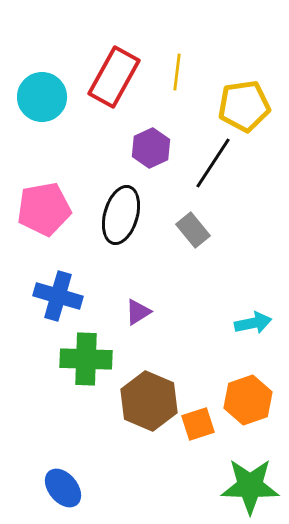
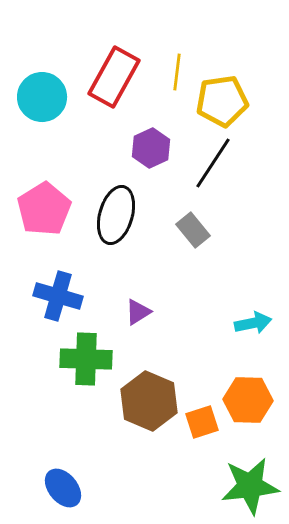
yellow pentagon: moved 22 px left, 5 px up
pink pentagon: rotated 22 degrees counterclockwise
black ellipse: moved 5 px left
orange hexagon: rotated 21 degrees clockwise
orange square: moved 4 px right, 2 px up
green star: rotated 8 degrees counterclockwise
